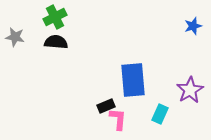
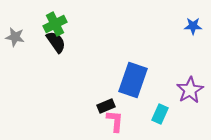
green cross: moved 7 px down
blue star: rotated 18 degrees clockwise
black semicircle: rotated 50 degrees clockwise
blue rectangle: rotated 24 degrees clockwise
pink L-shape: moved 3 px left, 2 px down
